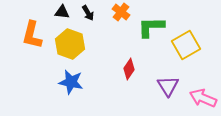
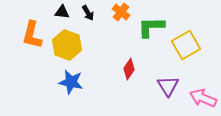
yellow hexagon: moved 3 px left, 1 px down
